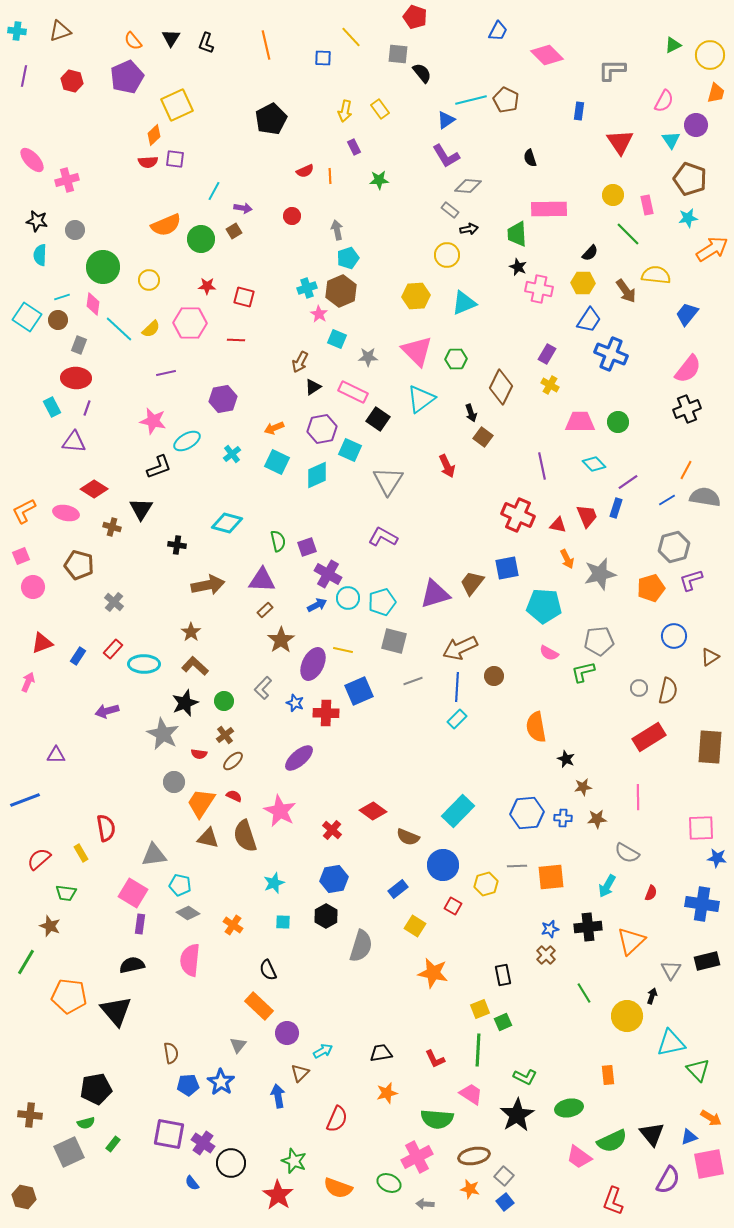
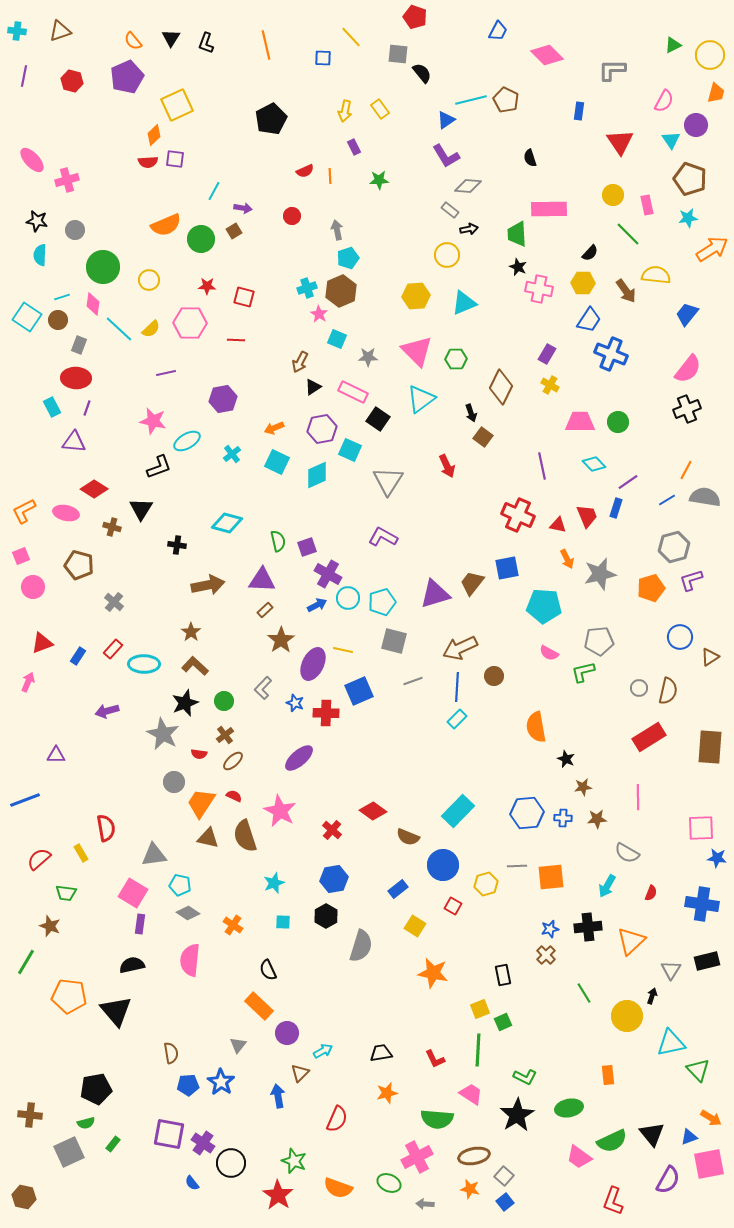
blue circle at (674, 636): moved 6 px right, 1 px down
